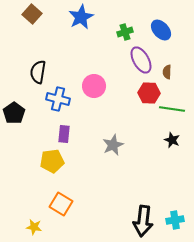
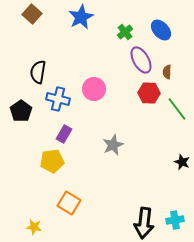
green cross: rotated 21 degrees counterclockwise
pink circle: moved 3 px down
green line: moved 5 px right; rotated 45 degrees clockwise
black pentagon: moved 7 px right, 2 px up
purple rectangle: rotated 24 degrees clockwise
black star: moved 10 px right, 22 px down
orange square: moved 8 px right, 1 px up
black arrow: moved 1 px right, 2 px down
